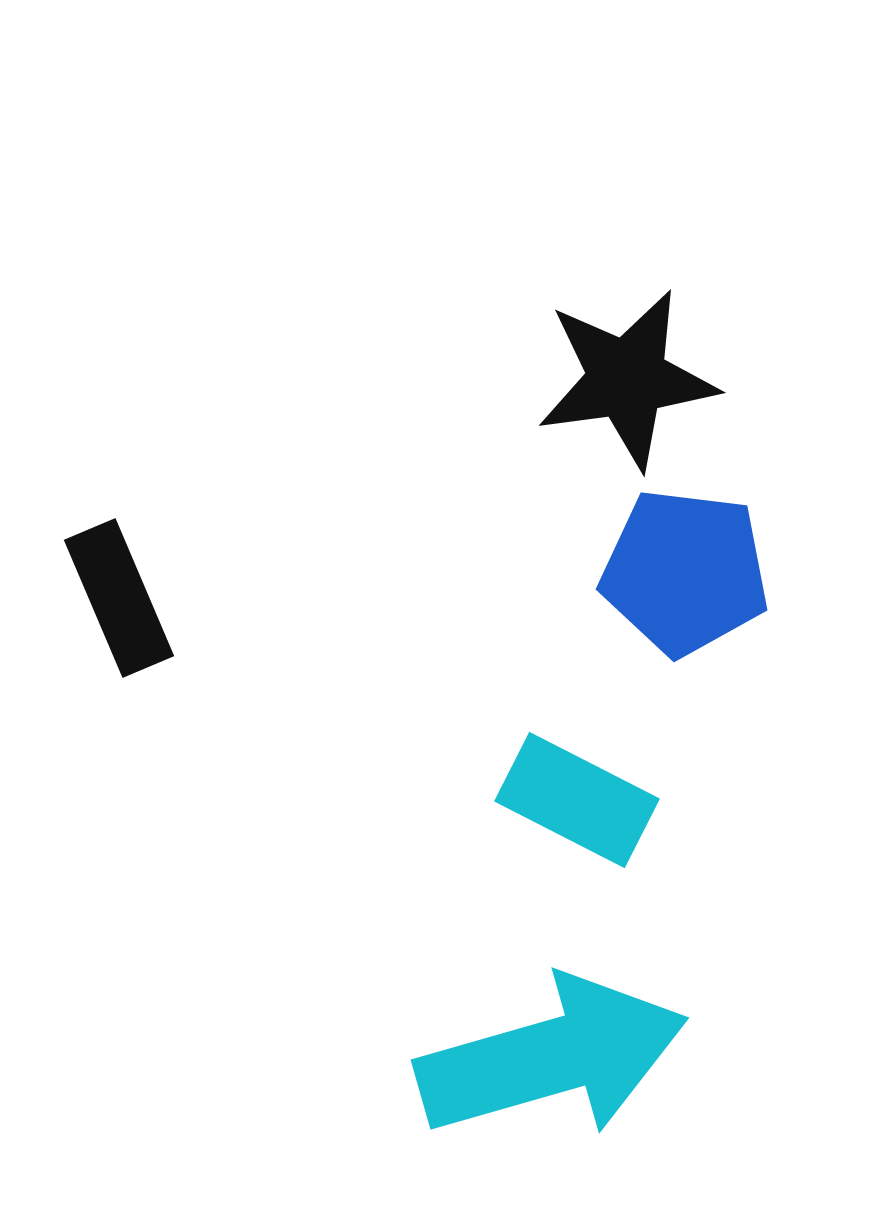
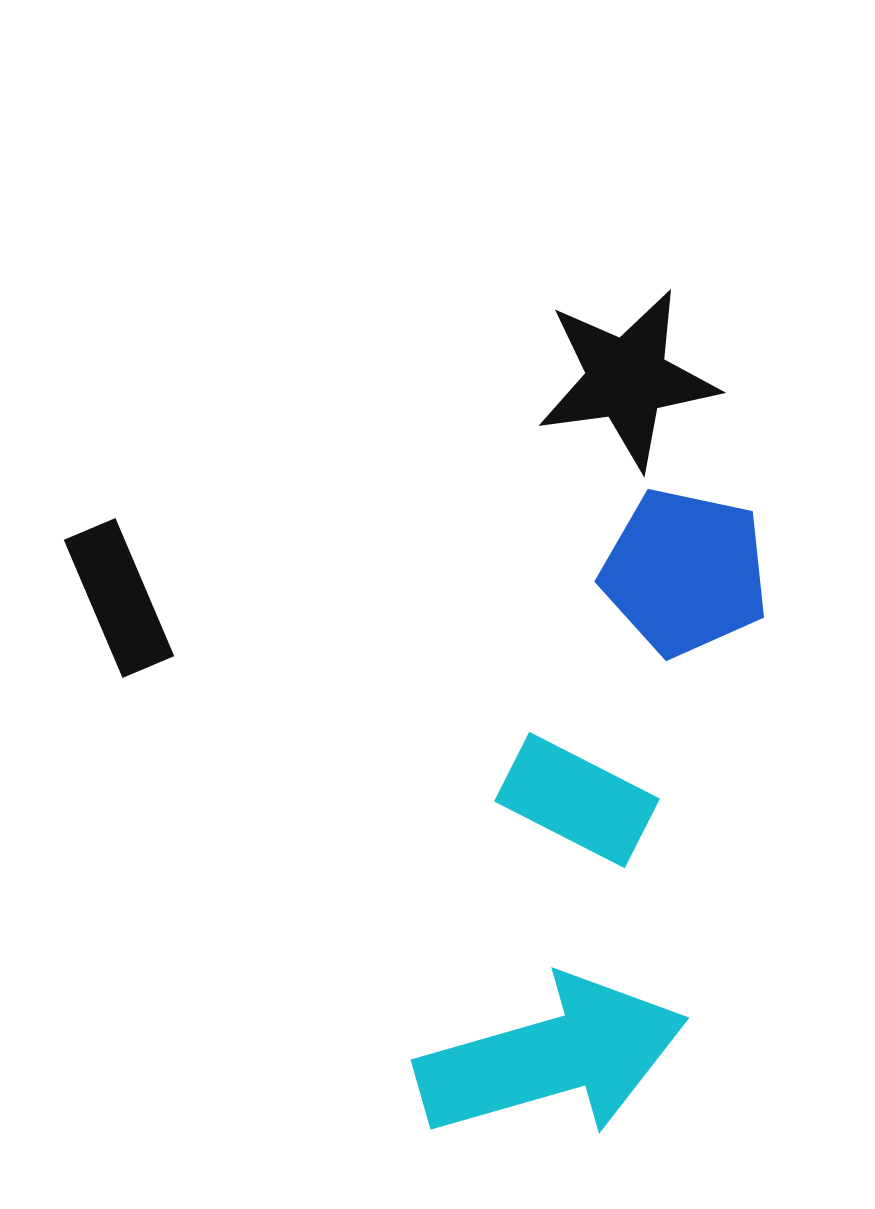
blue pentagon: rotated 5 degrees clockwise
